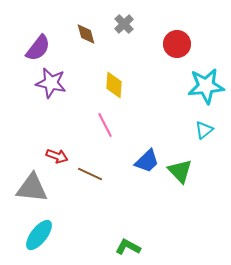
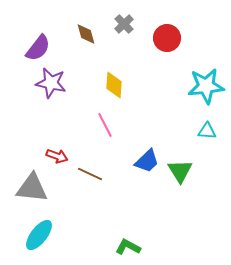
red circle: moved 10 px left, 6 px up
cyan triangle: moved 3 px right, 1 px down; rotated 42 degrees clockwise
green triangle: rotated 12 degrees clockwise
